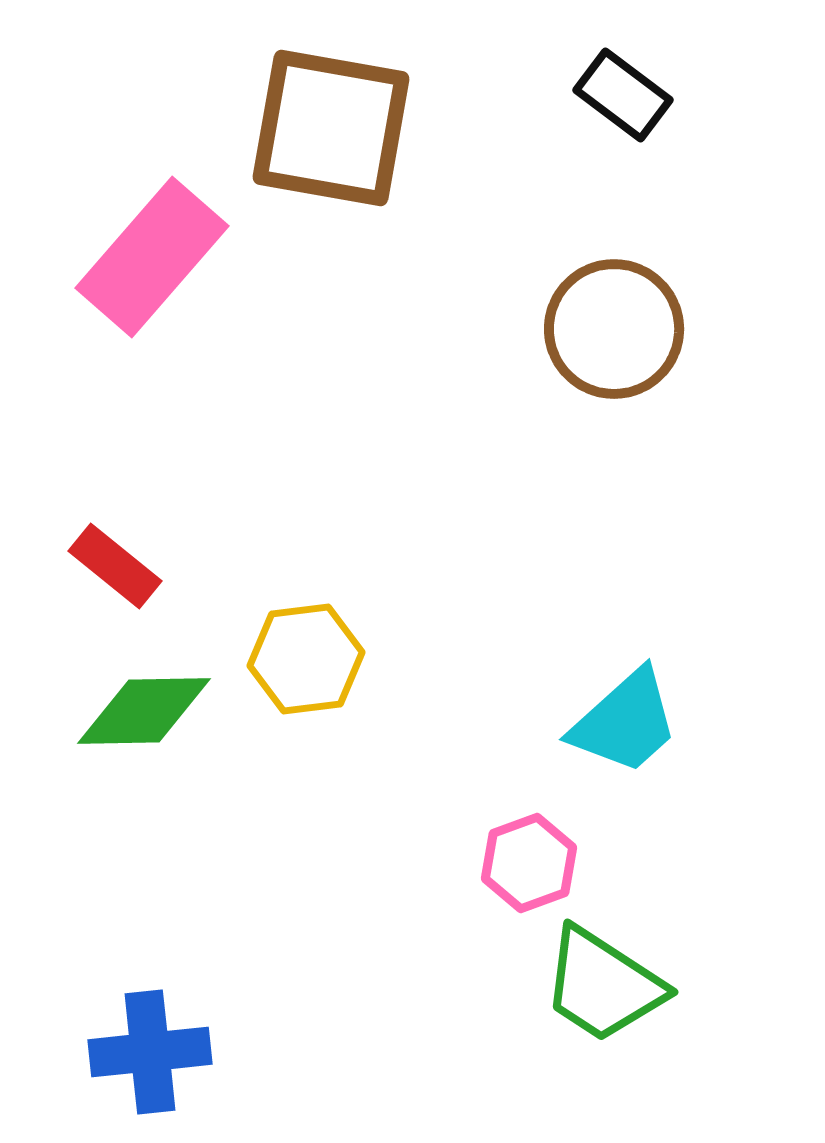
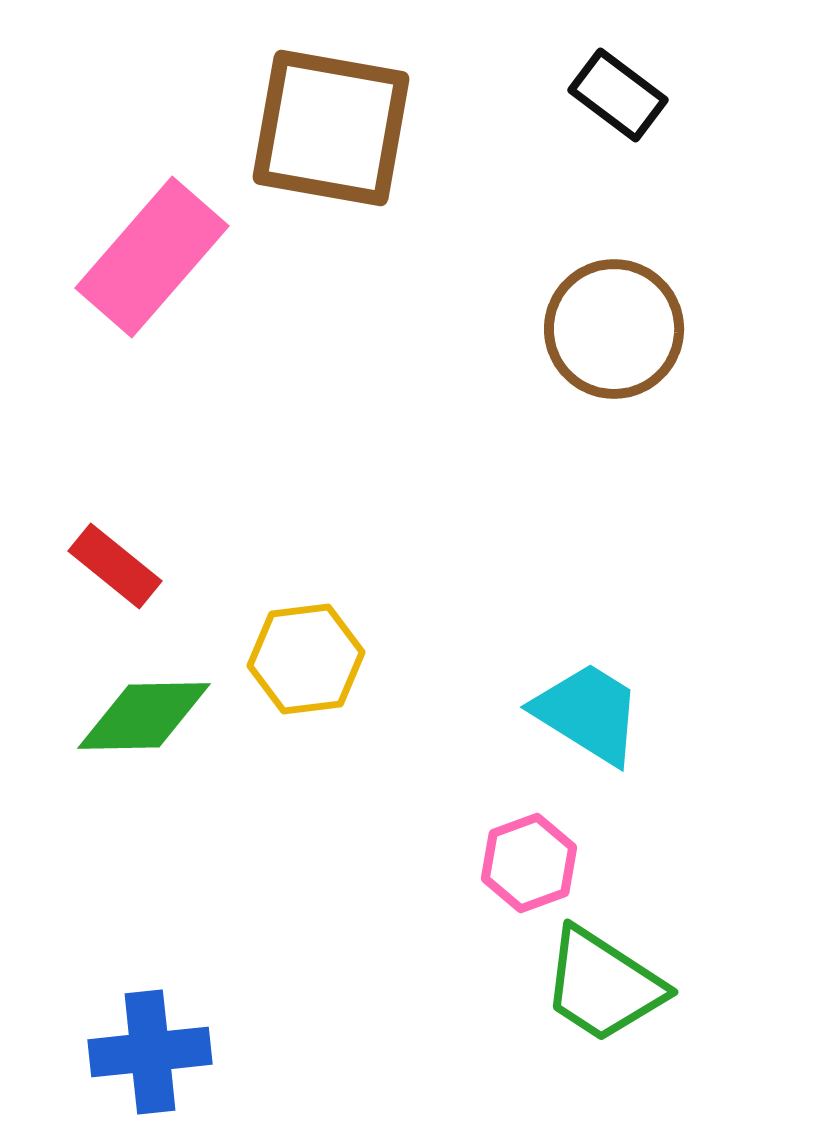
black rectangle: moved 5 px left
green diamond: moved 5 px down
cyan trapezoid: moved 37 px left, 9 px up; rotated 106 degrees counterclockwise
